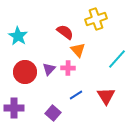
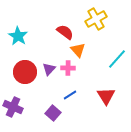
yellow cross: rotated 10 degrees counterclockwise
blue line: moved 6 px left
purple cross: moved 1 px left, 1 px up; rotated 24 degrees clockwise
